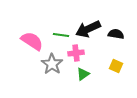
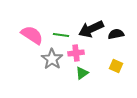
black arrow: moved 3 px right
black semicircle: rotated 21 degrees counterclockwise
pink semicircle: moved 6 px up
gray star: moved 5 px up
green triangle: moved 1 px left, 1 px up
